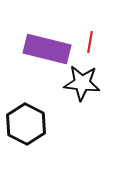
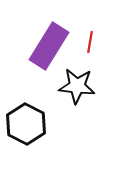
purple rectangle: moved 2 px right, 3 px up; rotated 72 degrees counterclockwise
black star: moved 5 px left, 3 px down
